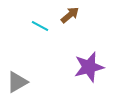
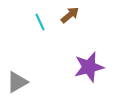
cyan line: moved 4 px up; rotated 36 degrees clockwise
